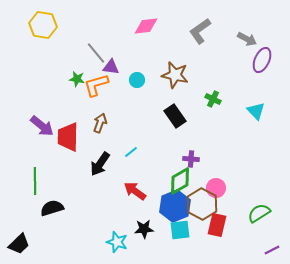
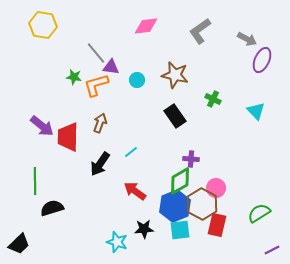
green star: moved 3 px left, 2 px up
